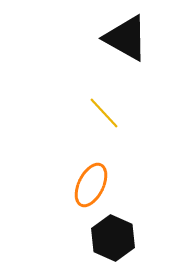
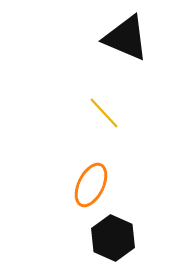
black triangle: rotated 6 degrees counterclockwise
